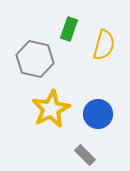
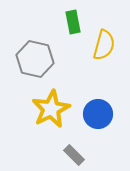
green rectangle: moved 4 px right, 7 px up; rotated 30 degrees counterclockwise
gray rectangle: moved 11 px left
